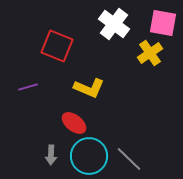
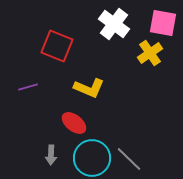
cyan circle: moved 3 px right, 2 px down
